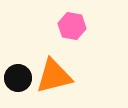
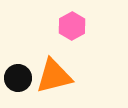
pink hexagon: rotated 20 degrees clockwise
